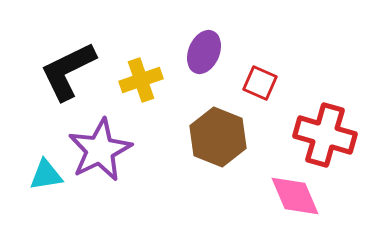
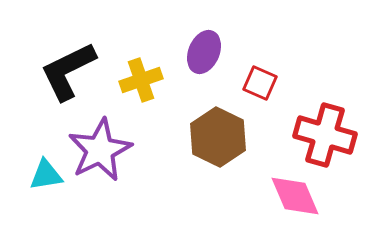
brown hexagon: rotated 4 degrees clockwise
